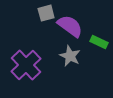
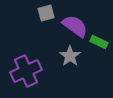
purple semicircle: moved 5 px right
gray star: rotated 10 degrees clockwise
purple cross: moved 6 px down; rotated 20 degrees clockwise
